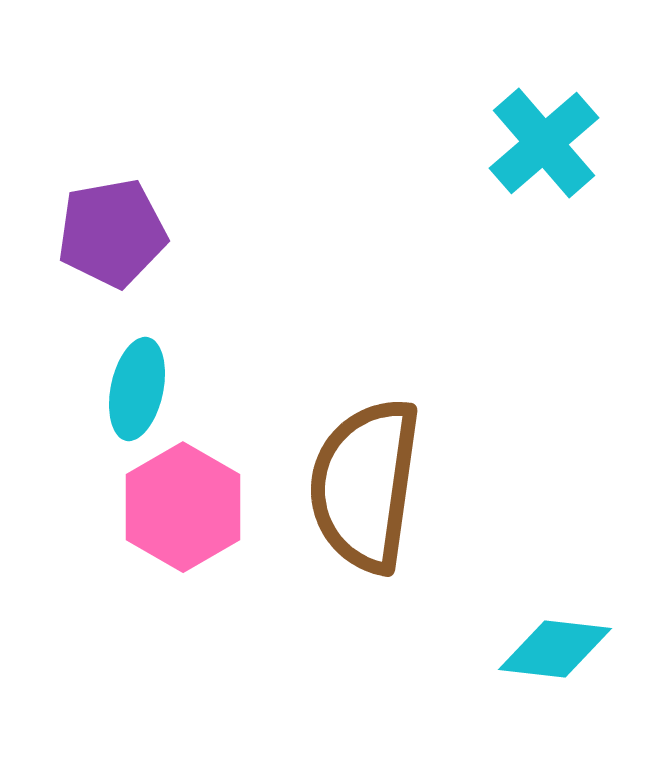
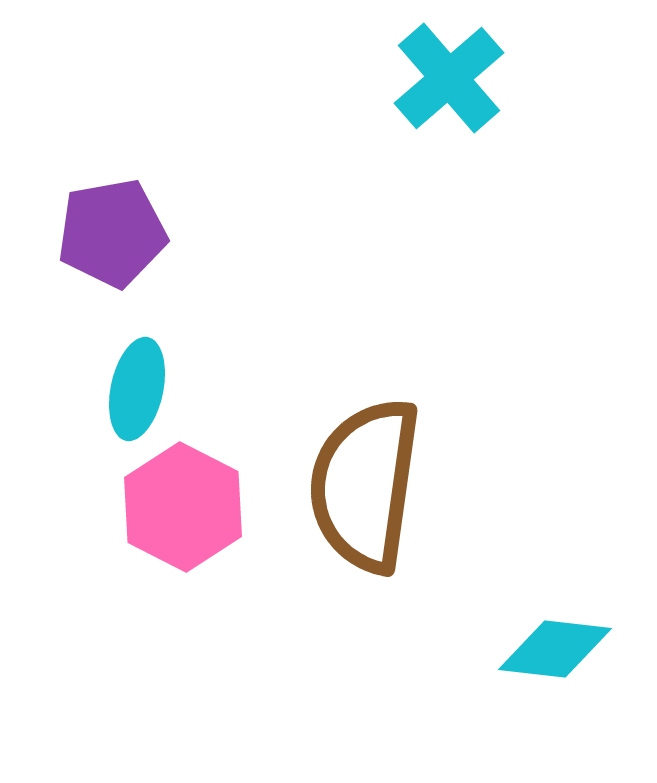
cyan cross: moved 95 px left, 65 px up
pink hexagon: rotated 3 degrees counterclockwise
